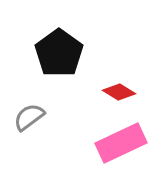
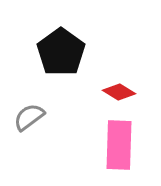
black pentagon: moved 2 px right, 1 px up
pink rectangle: moved 2 px left, 2 px down; rotated 63 degrees counterclockwise
